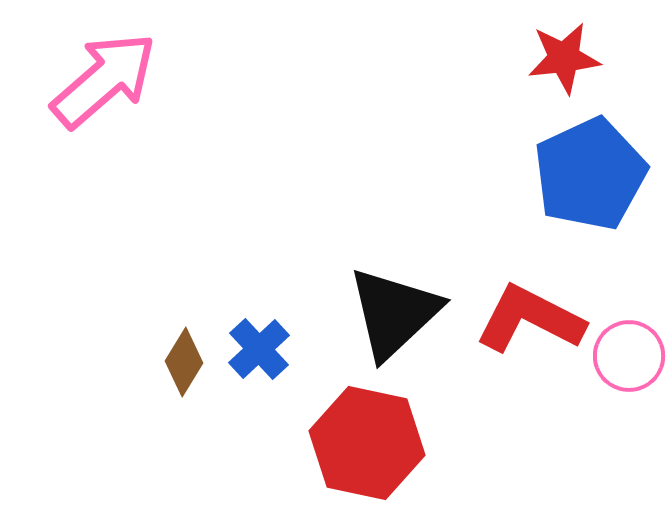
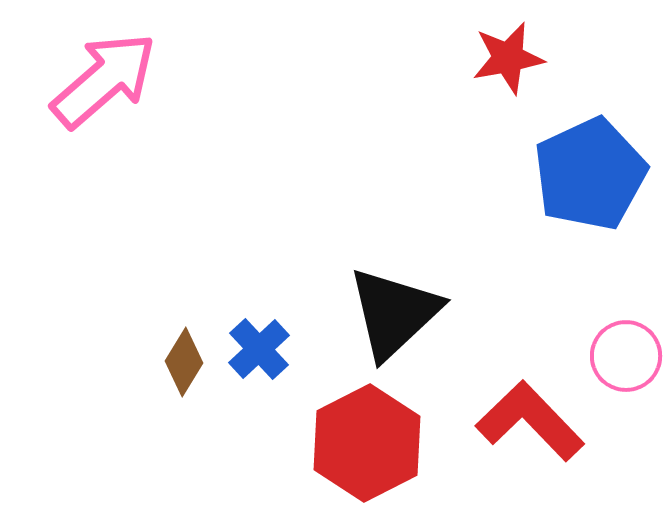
red star: moved 56 px left; rotated 4 degrees counterclockwise
red L-shape: moved 102 px down; rotated 19 degrees clockwise
pink circle: moved 3 px left
red hexagon: rotated 21 degrees clockwise
